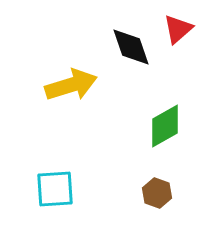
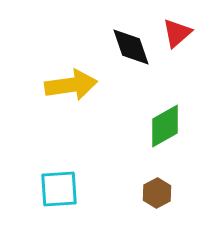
red triangle: moved 1 px left, 4 px down
yellow arrow: rotated 9 degrees clockwise
cyan square: moved 4 px right
brown hexagon: rotated 12 degrees clockwise
